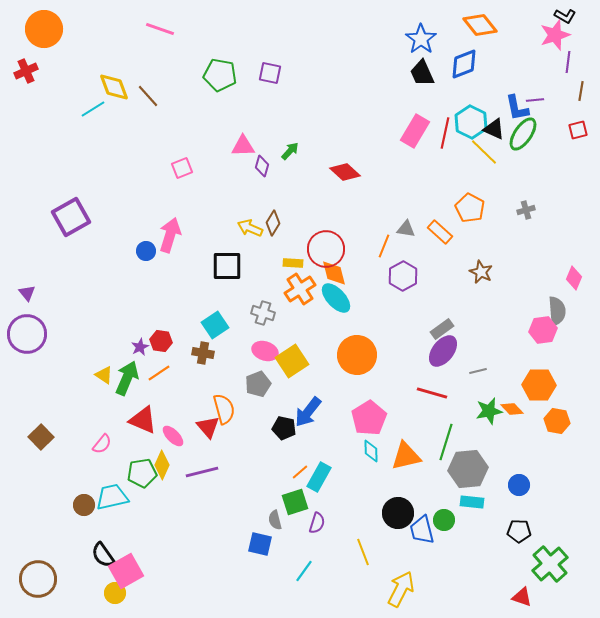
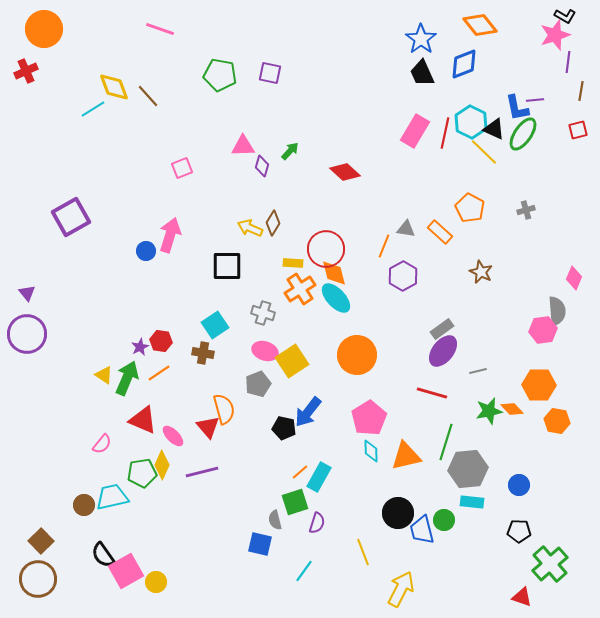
brown square at (41, 437): moved 104 px down
yellow circle at (115, 593): moved 41 px right, 11 px up
